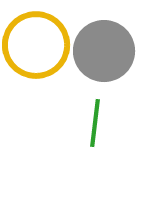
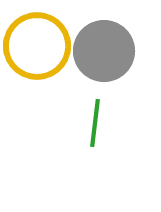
yellow circle: moved 1 px right, 1 px down
